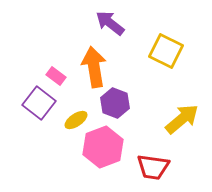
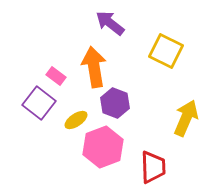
yellow arrow: moved 4 px right, 1 px up; rotated 27 degrees counterclockwise
red trapezoid: rotated 100 degrees counterclockwise
